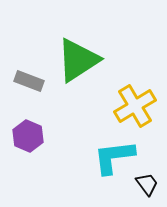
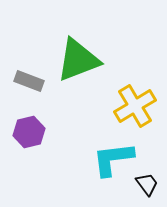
green triangle: rotated 12 degrees clockwise
purple hexagon: moved 1 px right, 4 px up; rotated 24 degrees clockwise
cyan L-shape: moved 1 px left, 2 px down
